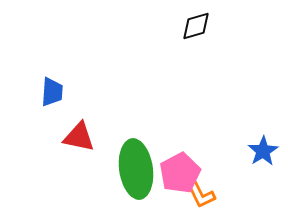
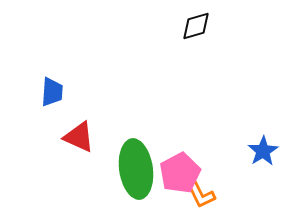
red triangle: rotated 12 degrees clockwise
